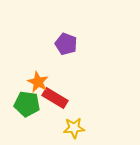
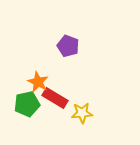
purple pentagon: moved 2 px right, 2 px down
green pentagon: rotated 20 degrees counterclockwise
yellow star: moved 8 px right, 15 px up
